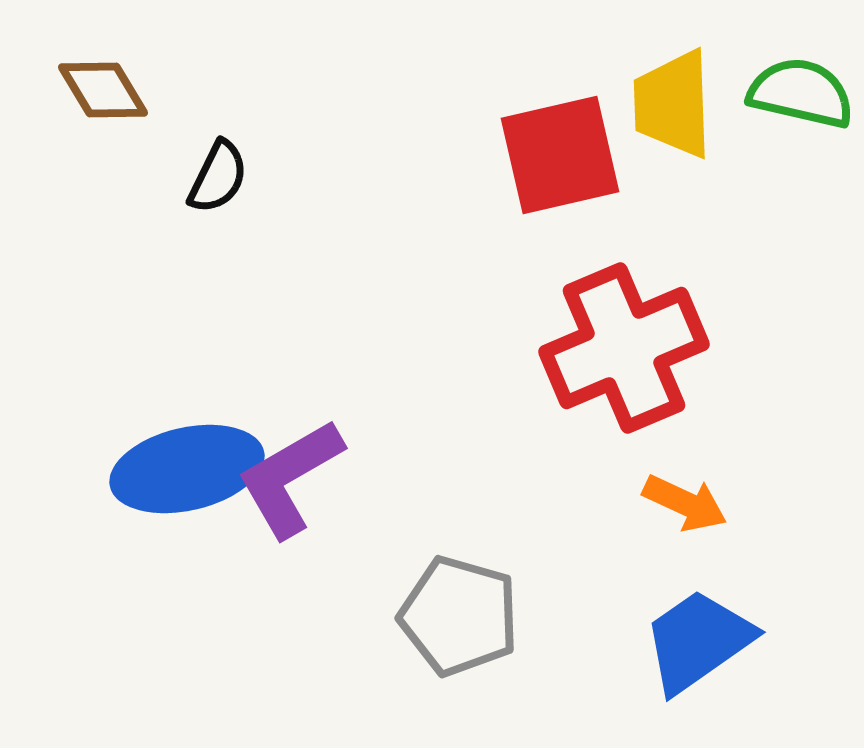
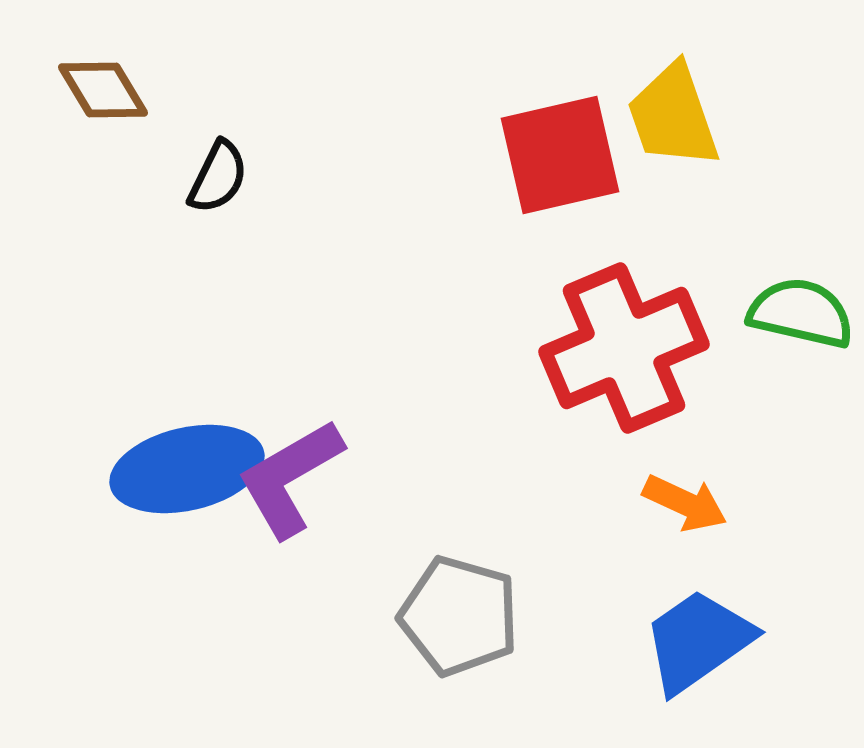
green semicircle: moved 220 px down
yellow trapezoid: moved 12 px down; rotated 17 degrees counterclockwise
